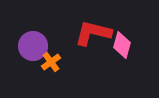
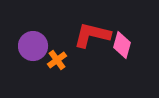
red L-shape: moved 1 px left, 2 px down
orange cross: moved 6 px right, 2 px up
